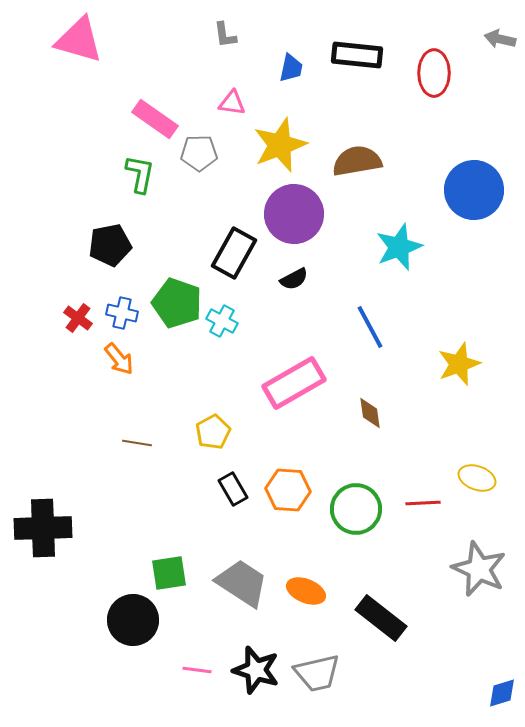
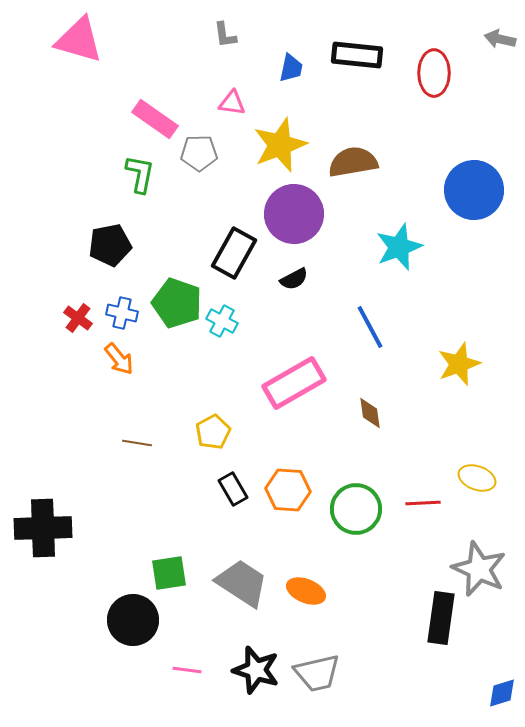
brown semicircle at (357, 161): moved 4 px left, 1 px down
black rectangle at (381, 618): moved 60 px right; rotated 60 degrees clockwise
pink line at (197, 670): moved 10 px left
